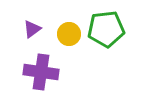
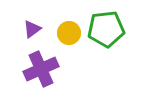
yellow circle: moved 1 px up
purple cross: moved 3 px up; rotated 32 degrees counterclockwise
